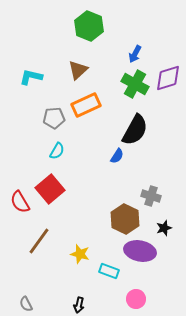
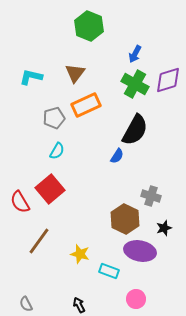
brown triangle: moved 3 px left, 3 px down; rotated 10 degrees counterclockwise
purple diamond: moved 2 px down
gray pentagon: rotated 10 degrees counterclockwise
black arrow: rotated 140 degrees clockwise
